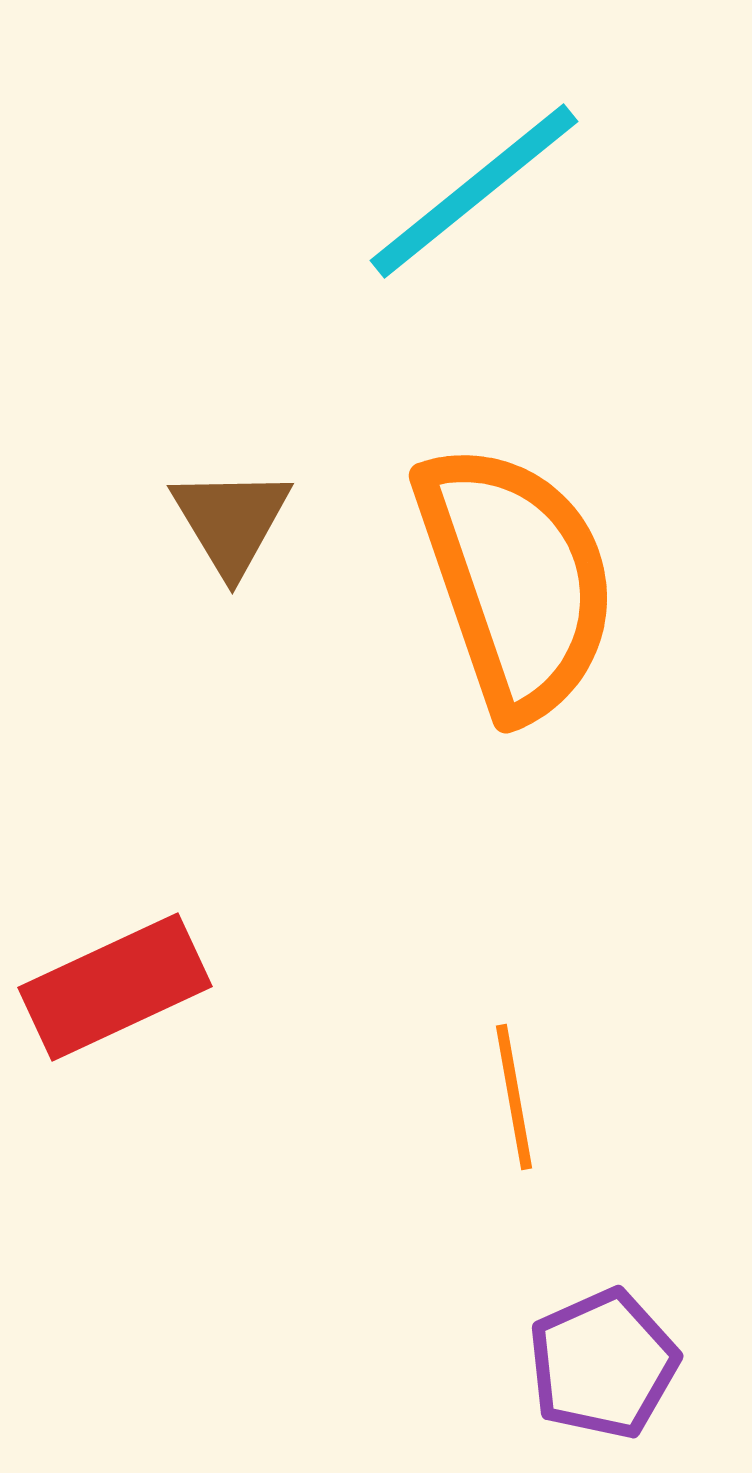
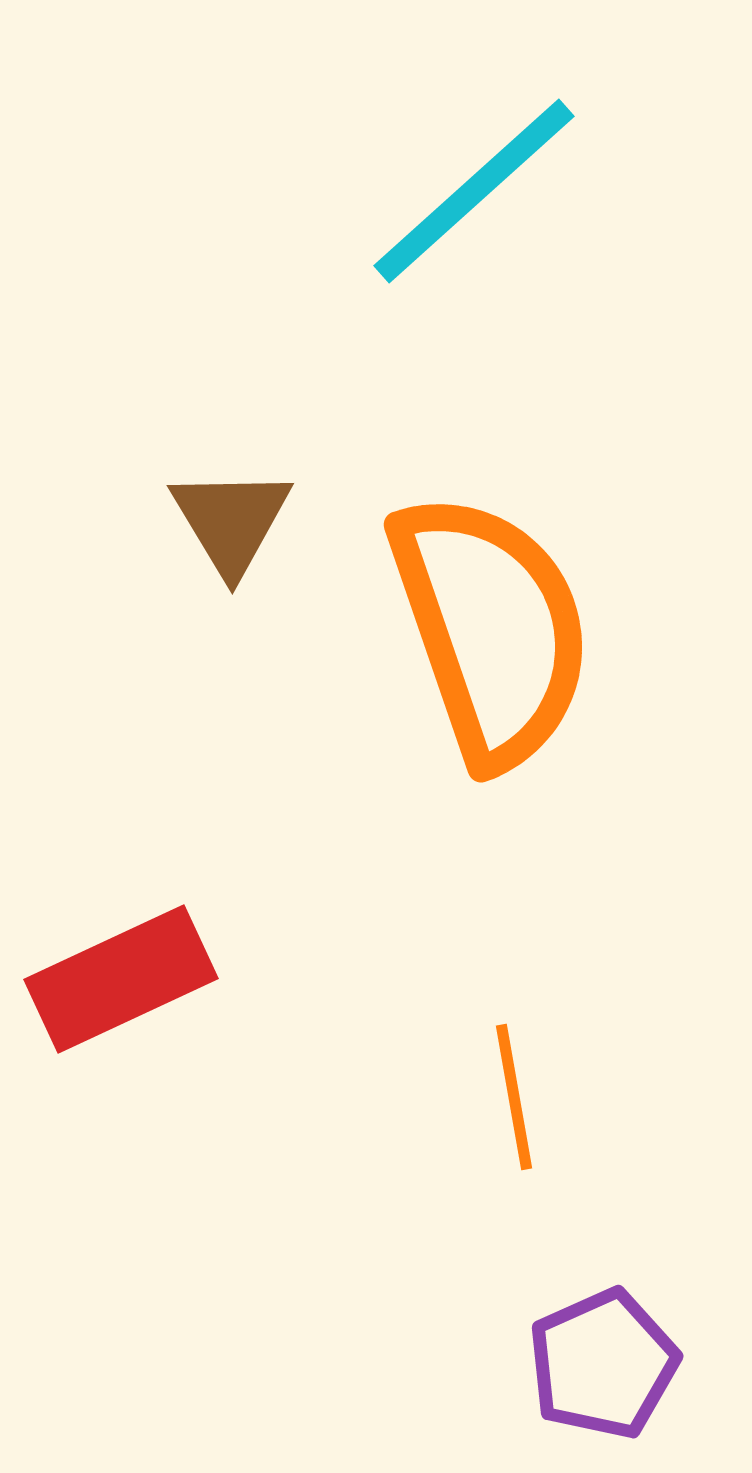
cyan line: rotated 3 degrees counterclockwise
orange semicircle: moved 25 px left, 49 px down
red rectangle: moved 6 px right, 8 px up
